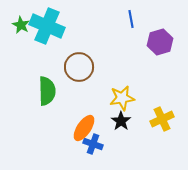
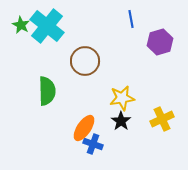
cyan cross: rotated 16 degrees clockwise
brown circle: moved 6 px right, 6 px up
